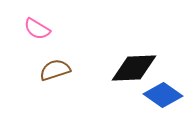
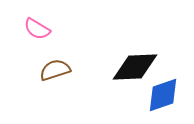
black diamond: moved 1 px right, 1 px up
blue diamond: rotated 54 degrees counterclockwise
